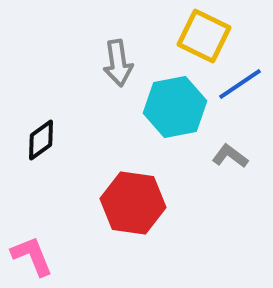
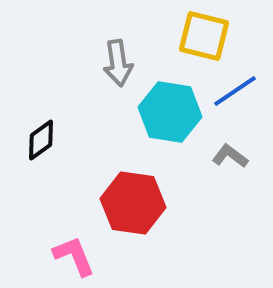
yellow square: rotated 12 degrees counterclockwise
blue line: moved 5 px left, 7 px down
cyan hexagon: moved 5 px left, 5 px down; rotated 20 degrees clockwise
pink L-shape: moved 42 px right
